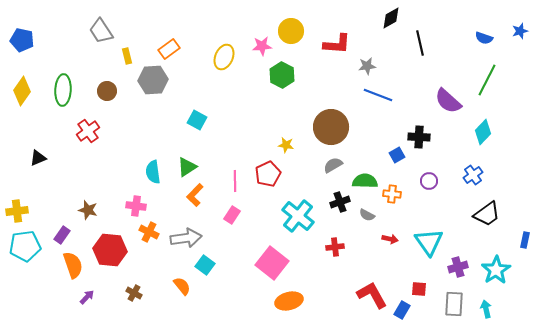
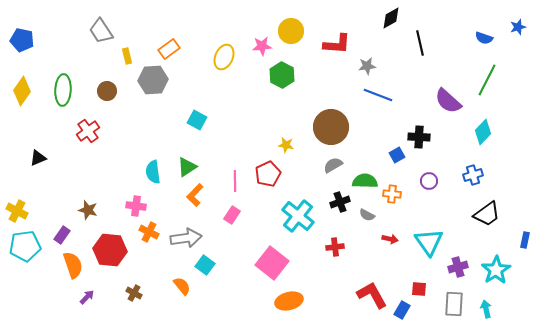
blue star at (520, 31): moved 2 px left, 4 px up
blue cross at (473, 175): rotated 18 degrees clockwise
yellow cross at (17, 211): rotated 35 degrees clockwise
